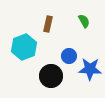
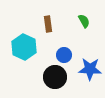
brown rectangle: rotated 21 degrees counterclockwise
cyan hexagon: rotated 15 degrees counterclockwise
blue circle: moved 5 px left, 1 px up
black circle: moved 4 px right, 1 px down
